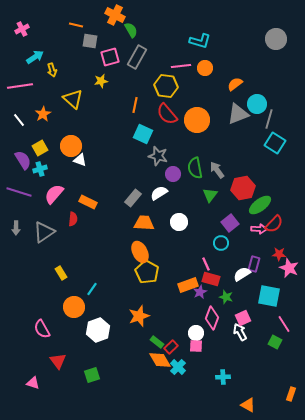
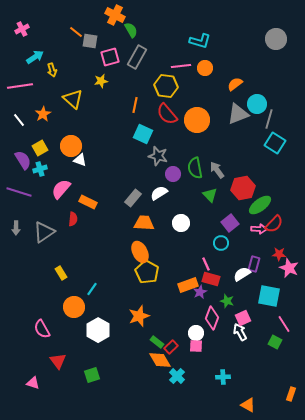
orange line at (76, 25): moved 7 px down; rotated 24 degrees clockwise
pink semicircle at (54, 194): moved 7 px right, 5 px up
green triangle at (210, 195): rotated 21 degrees counterclockwise
white circle at (179, 222): moved 2 px right, 1 px down
green star at (226, 297): moved 1 px right, 4 px down
white hexagon at (98, 330): rotated 10 degrees counterclockwise
cyan cross at (178, 367): moved 1 px left, 9 px down
